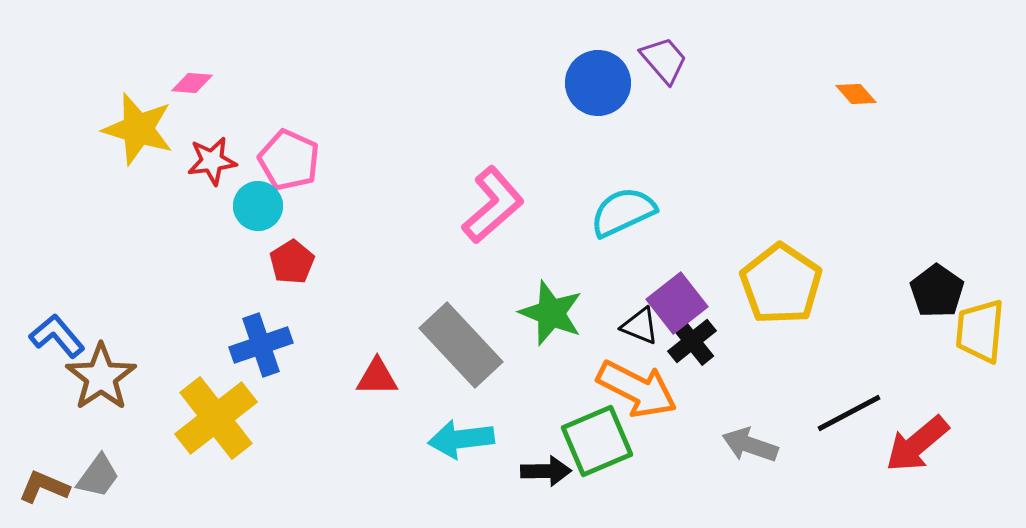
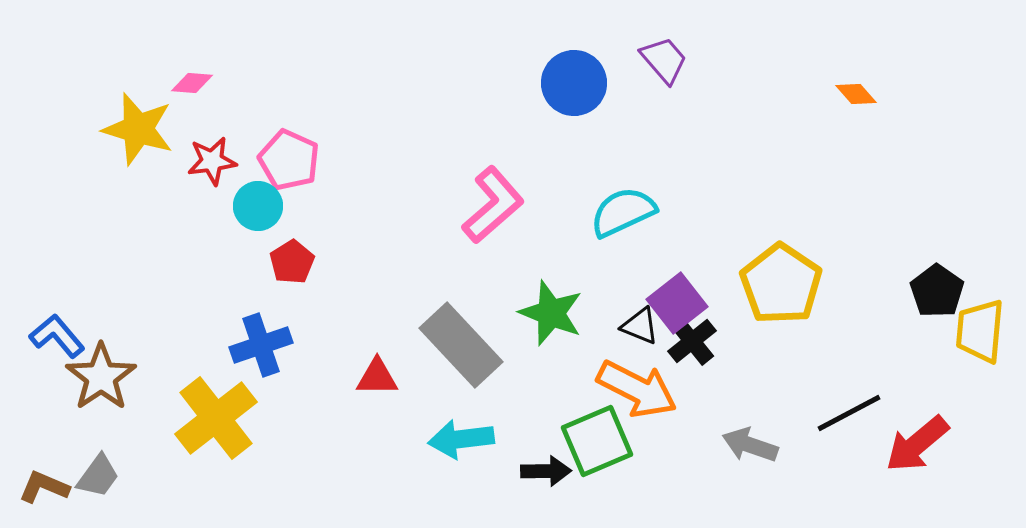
blue circle: moved 24 px left
